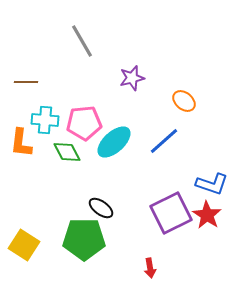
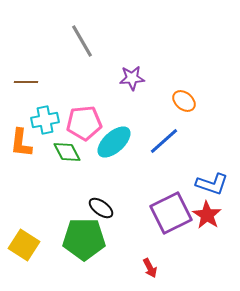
purple star: rotated 10 degrees clockwise
cyan cross: rotated 16 degrees counterclockwise
red arrow: rotated 18 degrees counterclockwise
